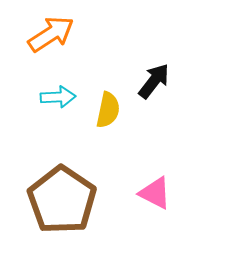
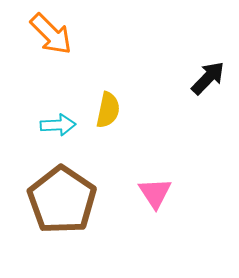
orange arrow: rotated 78 degrees clockwise
black arrow: moved 54 px right, 3 px up; rotated 6 degrees clockwise
cyan arrow: moved 28 px down
pink triangle: rotated 30 degrees clockwise
